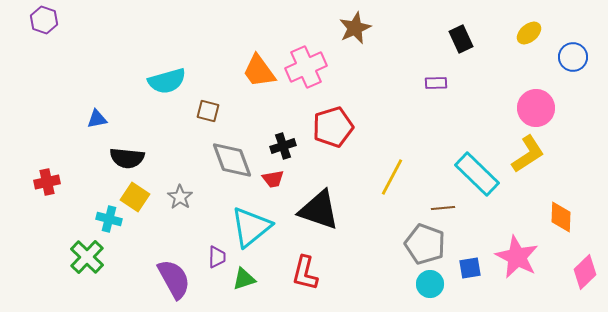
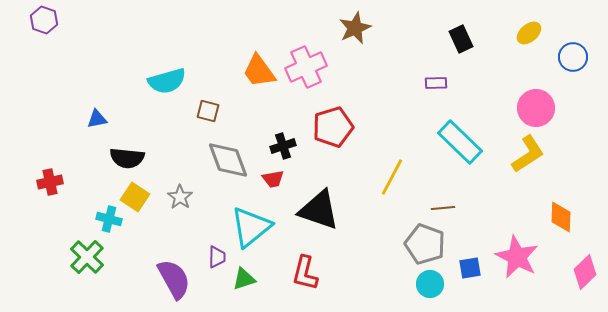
gray diamond: moved 4 px left
cyan rectangle: moved 17 px left, 32 px up
red cross: moved 3 px right
